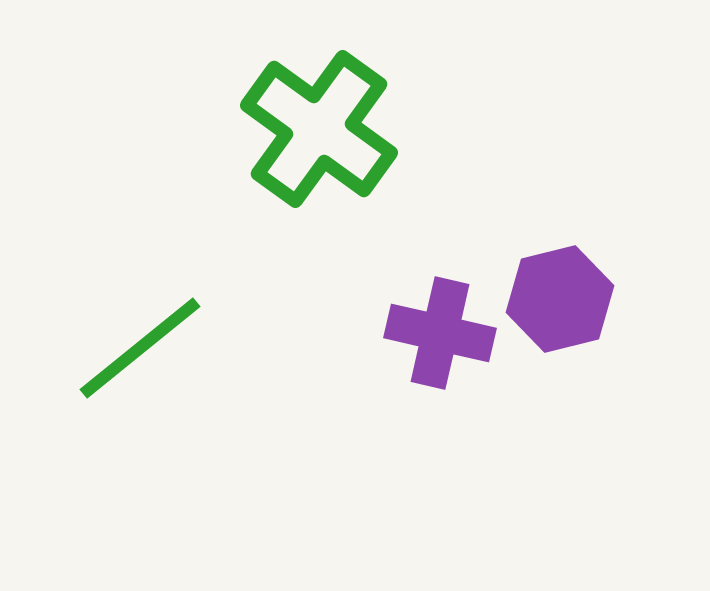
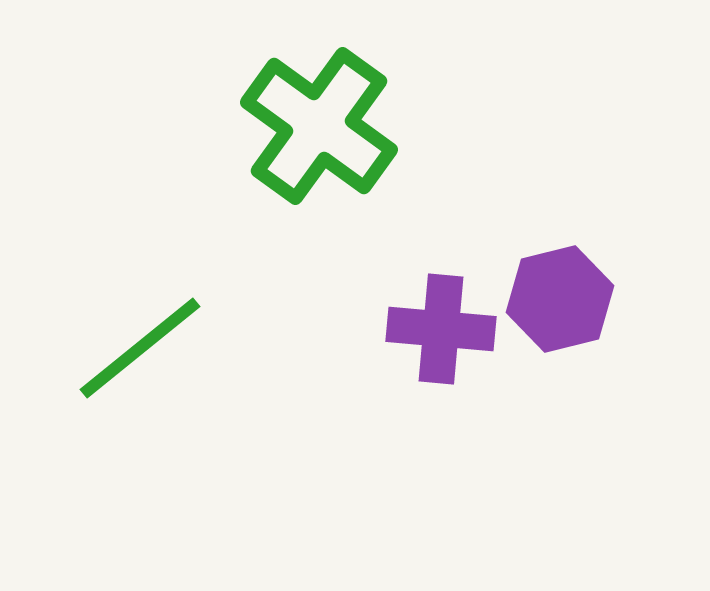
green cross: moved 3 px up
purple cross: moved 1 px right, 4 px up; rotated 8 degrees counterclockwise
